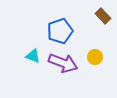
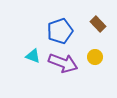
brown rectangle: moved 5 px left, 8 px down
